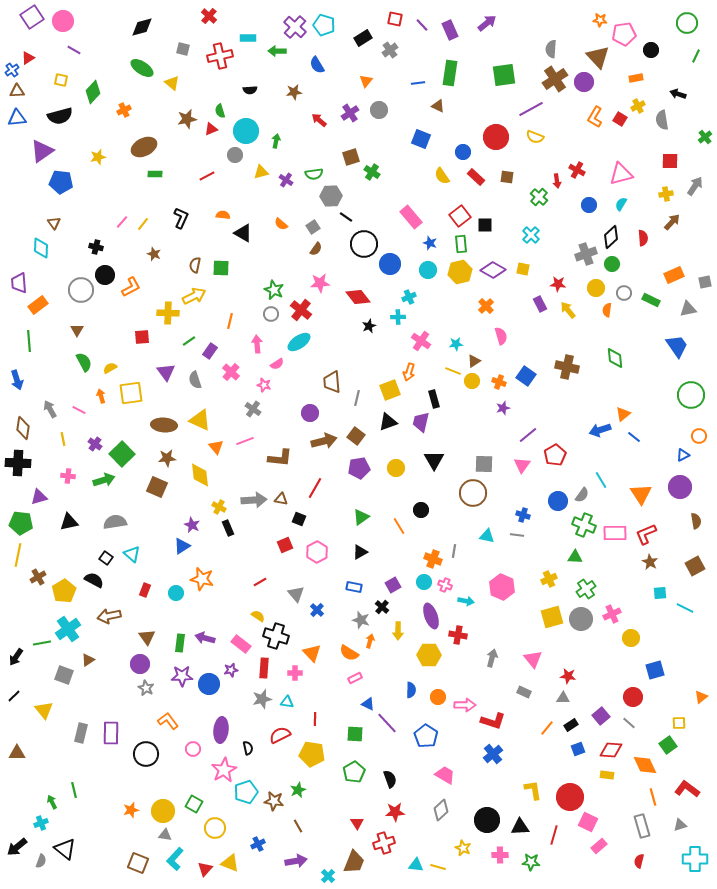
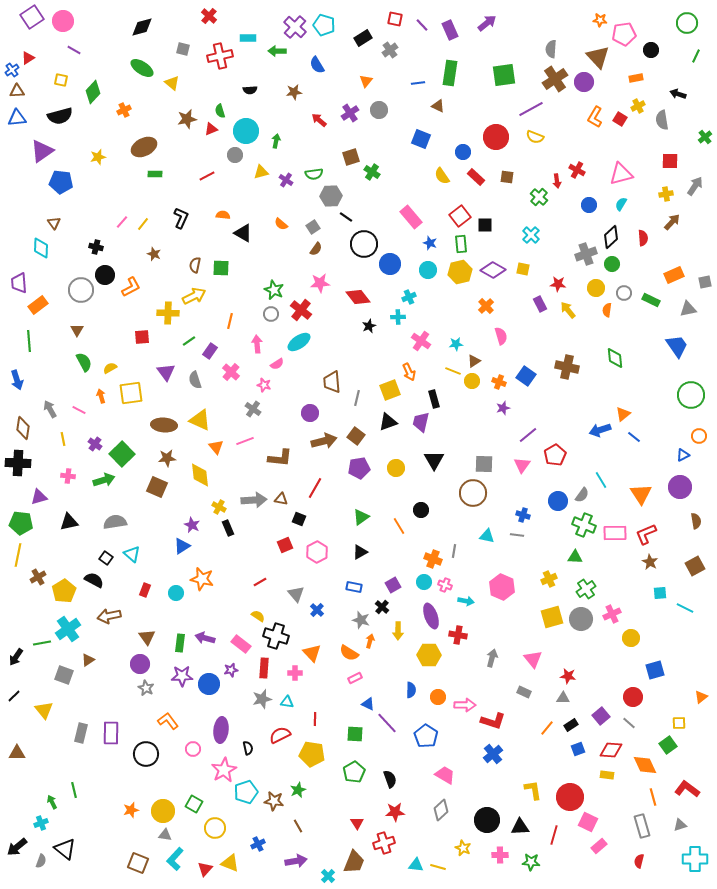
orange arrow at (409, 372): rotated 42 degrees counterclockwise
